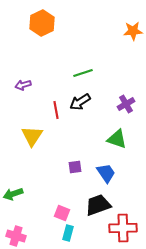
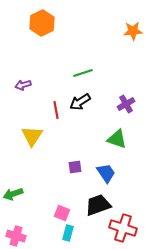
red cross: rotated 20 degrees clockwise
